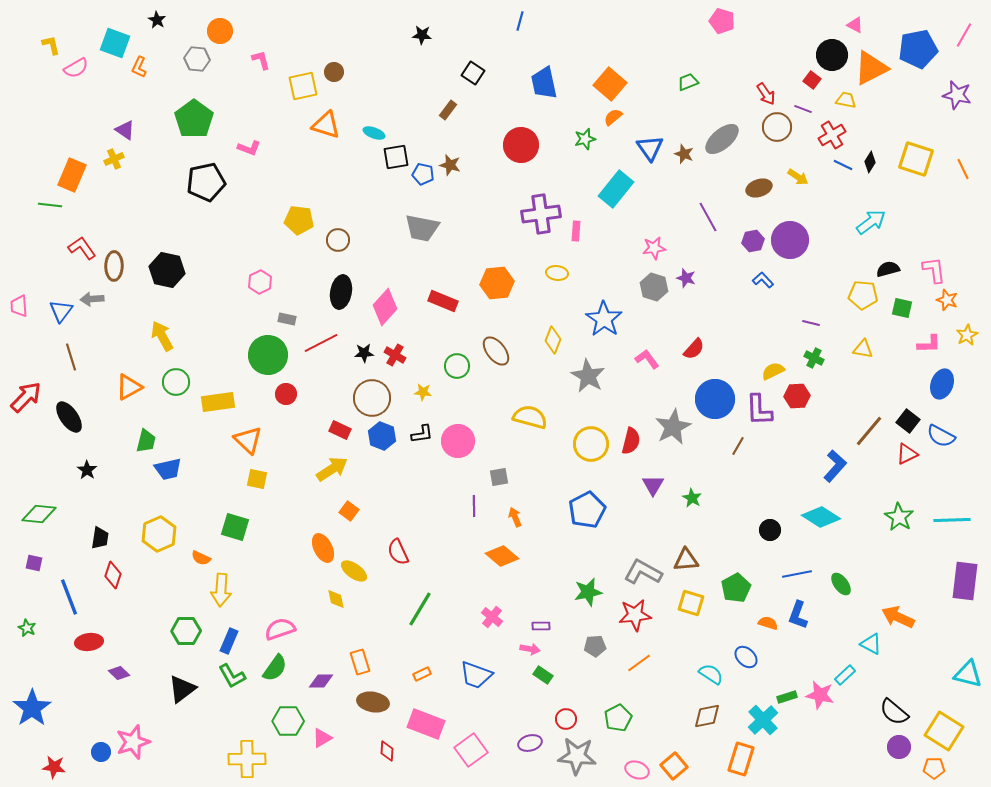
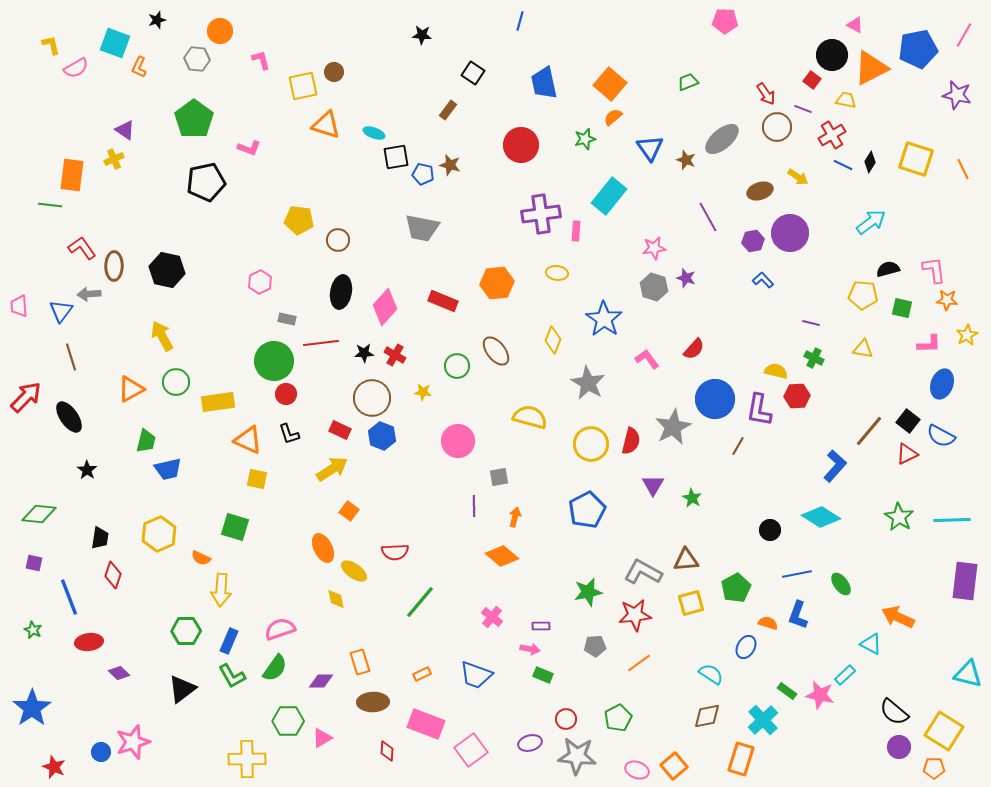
black star at (157, 20): rotated 24 degrees clockwise
pink pentagon at (722, 21): moved 3 px right; rotated 15 degrees counterclockwise
brown star at (684, 154): moved 2 px right, 6 px down
orange rectangle at (72, 175): rotated 16 degrees counterclockwise
brown ellipse at (759, 188): moved 1 px right, 3 px down
cyan rectangle at (616, 189): moved 7 px left, 7 px down
purple circle at (790, 240): moved 7 px up
gray arrow at (92, 299): moved 3 px left, 5 px up
orange star at (947, 300): rotated 15 degrees counterclockwise
red line at (321, 343): rotated 20 degrees clockwise
green circle at (268, 355): moved 6 px right, 6 px down
yellow semicircle at (773, 371): moved 3 px right; rotated 40 degrees clockwise
gray star at (588, 376): moved 7 px down
orange triangle at (129, 387): moved 2 px right, 2 px down
purple L-shape at (759, 410): rotated 12 degrees clockwise
black L-shape at (422, 434): moved 133 px left; rotated 80 degrees clockwise
orange triangle at (248, 440): rotated 20 degrees counterclockwise
orange arrow at (515, 517): rotated 36 degrees clockwise
red semicircle at (398, 552): moved 3 px left; rotated 68 degrees counterclockwise
yellow square at (691, 603): rotated 32 degrees counterclockwise
green line at (420, 609): moved 7 px up; rotated 9 degrees clockwise
green star at (27, 628): moved 6 px right, 2 px down
blue ellipse at (746, 657): moved 10 px up; rotated 75 degrees clockwise
green rectangle at (543, 675): rotated 12 degrees counterclockwise
green rectangle at (787, 697): moved 6 px up; rotated 54 degrees clockwise
brown ellipse at (373, 702): rotated 12 degrees counterclockwise
red star at (54, 767): rotated 15 degrees clockwise
